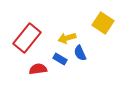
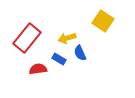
yellow square: moved 2 px up
blue rectangle: moved 1 px left
